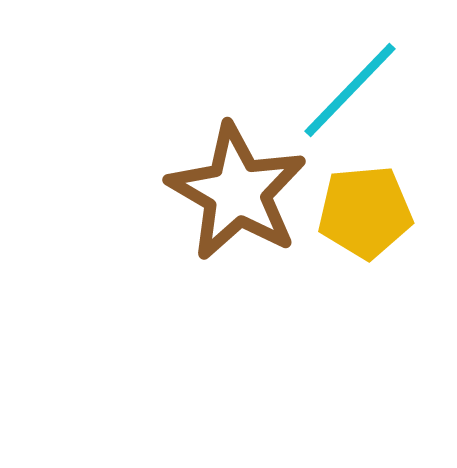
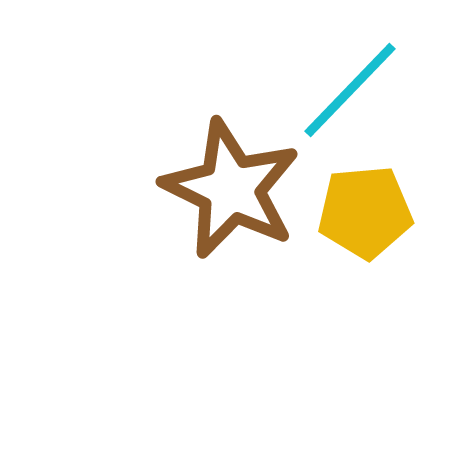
brown star: moved 6 px left, 3 px up; rotated 4 degrees counterclockwise
